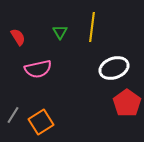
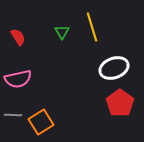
yellow line: rotated 24 degrees counterclockwise
green triangle: moved 2 px right
pink semicircle: moved 20 px left, 10 px down
red pentagon: moved 7 px left
gray line: rotated 60 degrees clockwise
